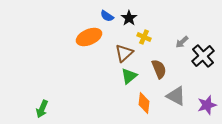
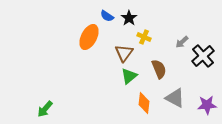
orange ellipse: rotated 40 degrees counterclockwise
brown triangle: rotated 12 degrees counterclockwise
gray triangle: moved 1 px left, 2 px down
purple star: rotated 12 degrees clockwise
green arrow: moved 3 px right; rotated 18 degrees clockwise
